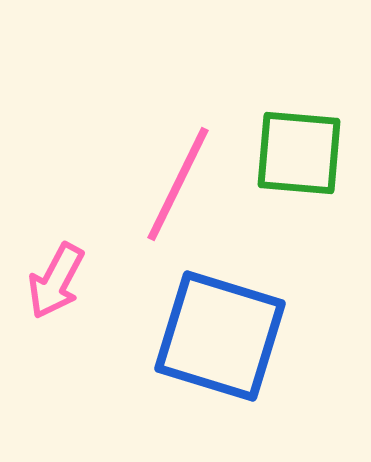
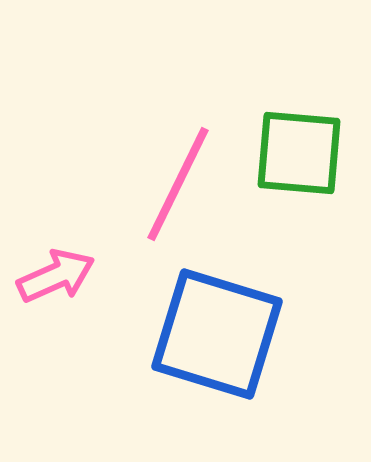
pink arrow: moved 5 px up; rotated 142 degrees counterclockwise
blue square: moved 3 px left, 2 px up
